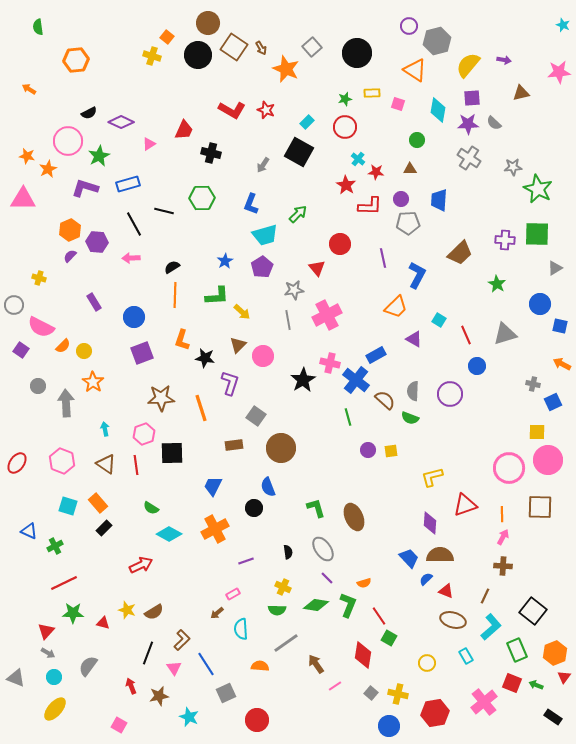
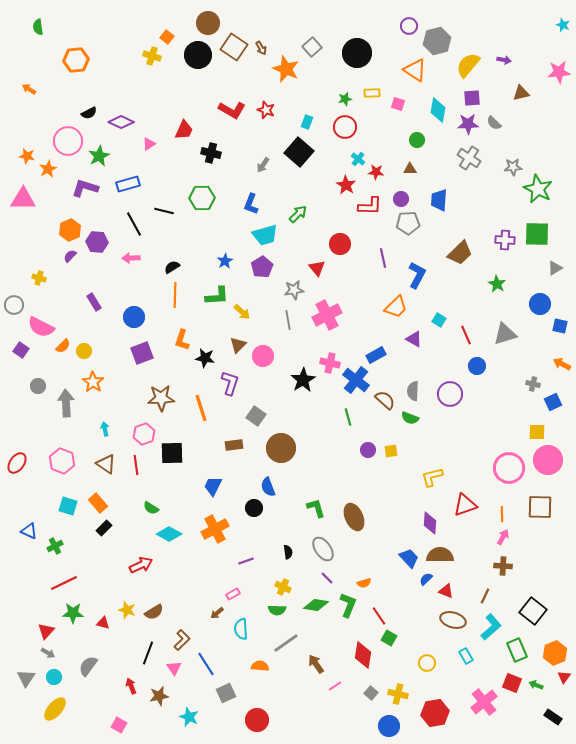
cyan rectangle at (307, 122): rotated 24 degrees counterclockwise
black square at (299, 152): rotated 12 degrees clockwise
gray triangle at (16, 678): moved 10 px right; rotated 42 degrees clockwise
